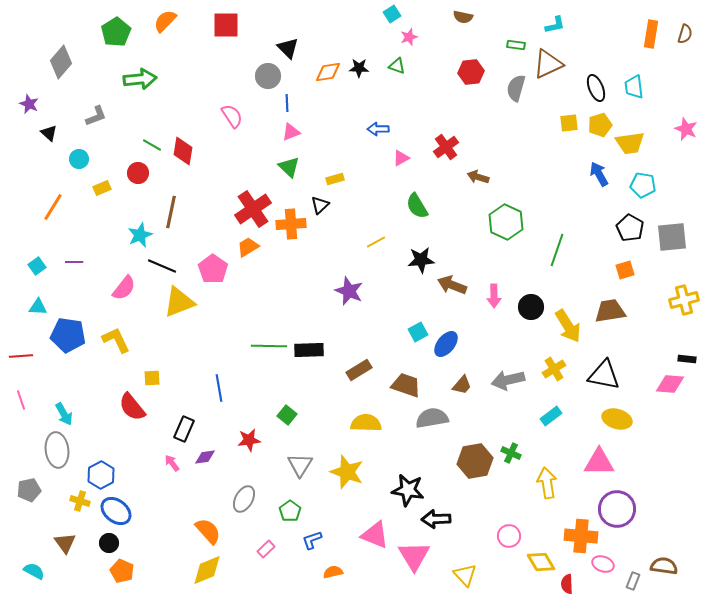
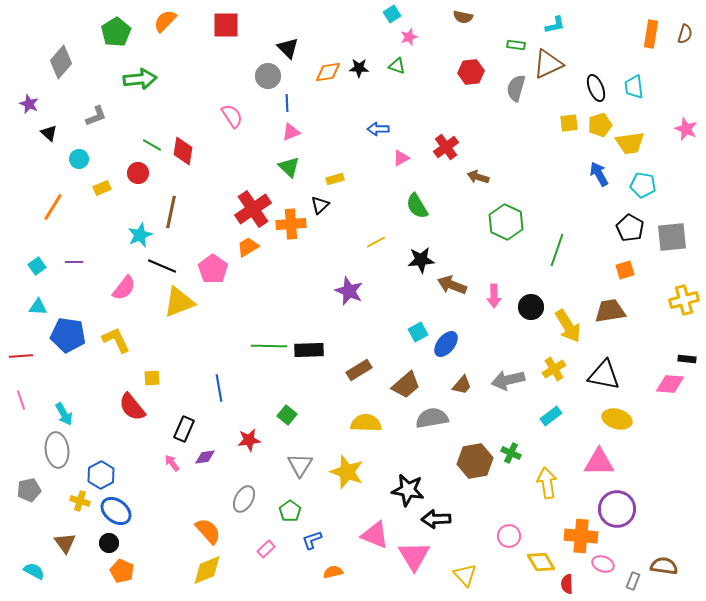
brown trapezoid at (406, 385): rotated 120 degrees clockwise
